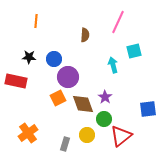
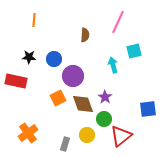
orange line: moved 2 px left, 1 px up
purple circle: moved 5 px right, 1 px up
